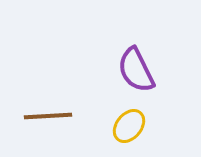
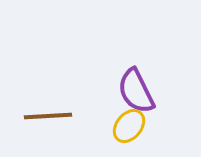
purple semicircle: moved 21 px down
